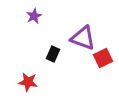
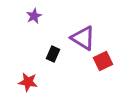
purple triangle: rotated 12 degrees clockwise
red square: moved 3 px down
